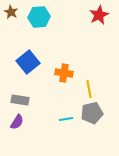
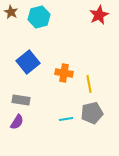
cyan hexagon: rotated 10 degrees counterclockwise
yellow line: moved 5 px up
gray rectangle: moved 1 px right
